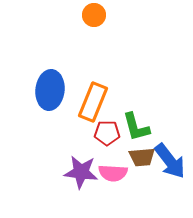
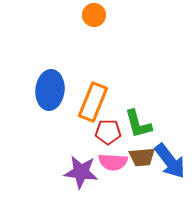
green L-shape: moved 2 px right, 3 px up
red pentagon: moved 1 px right, 1 px up
pink semicircle: moved 11 px up
